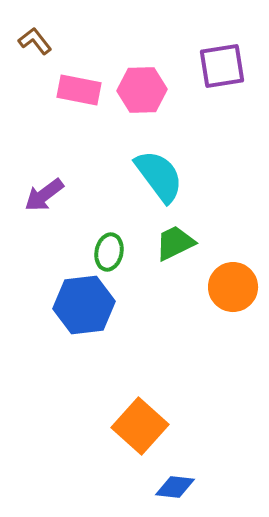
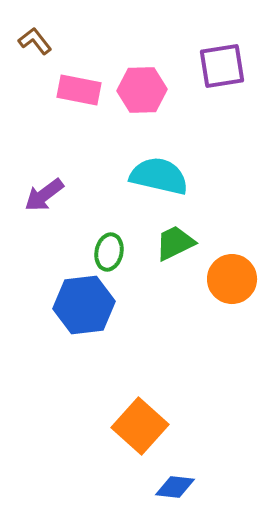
cyan semicircle: rotated 40 degrees counterclockwise
orange circle: moved 1 px left, 8 px up
